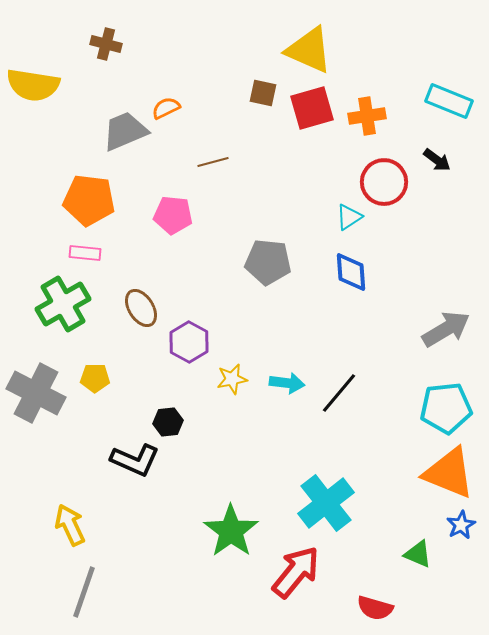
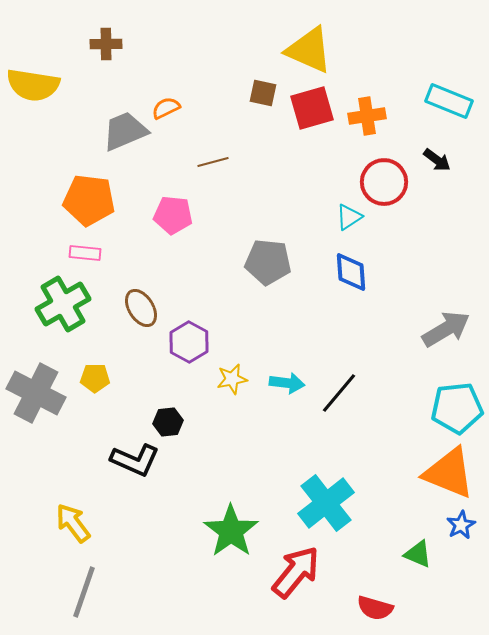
brown cross: rotated 16 degrees counterclockwise
cyan pentagon: moved 11 px right
yellow arrow: moved 3 px right, 2 px up; rotated 12 degrees counterclockwise
